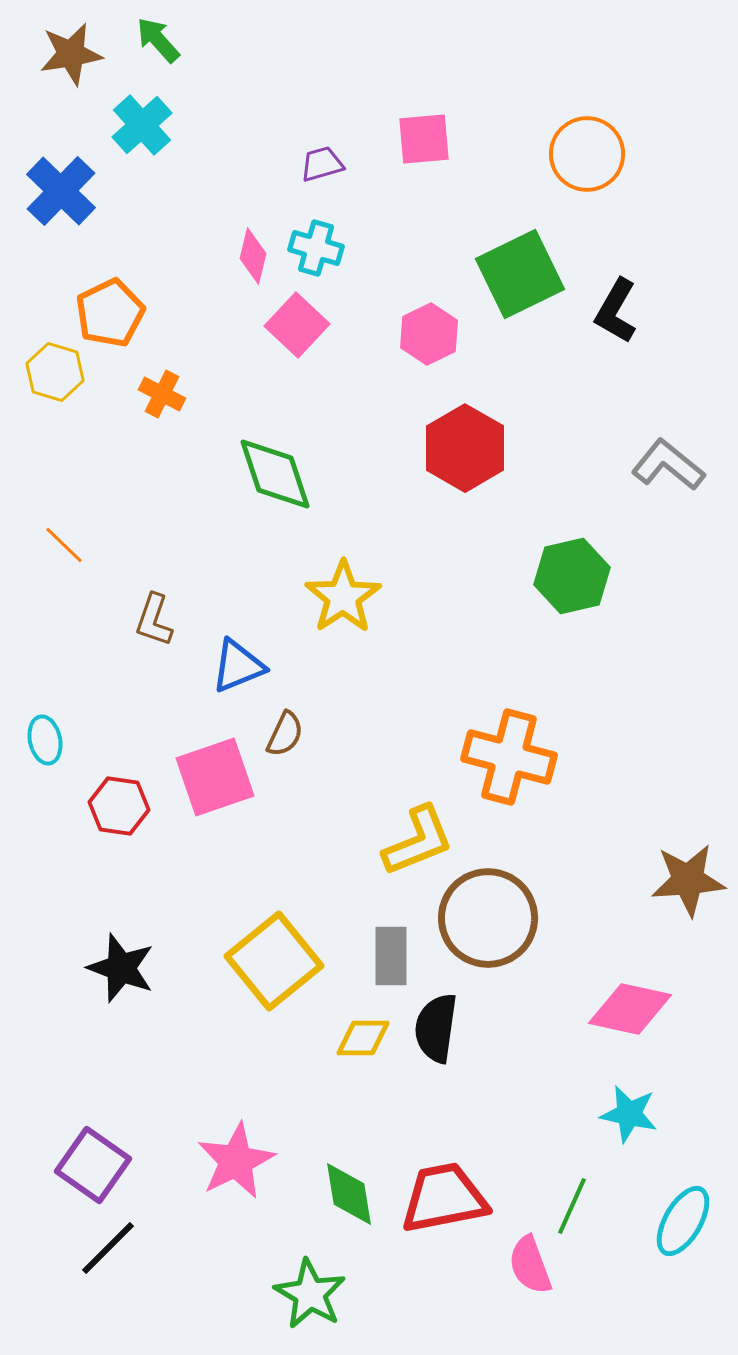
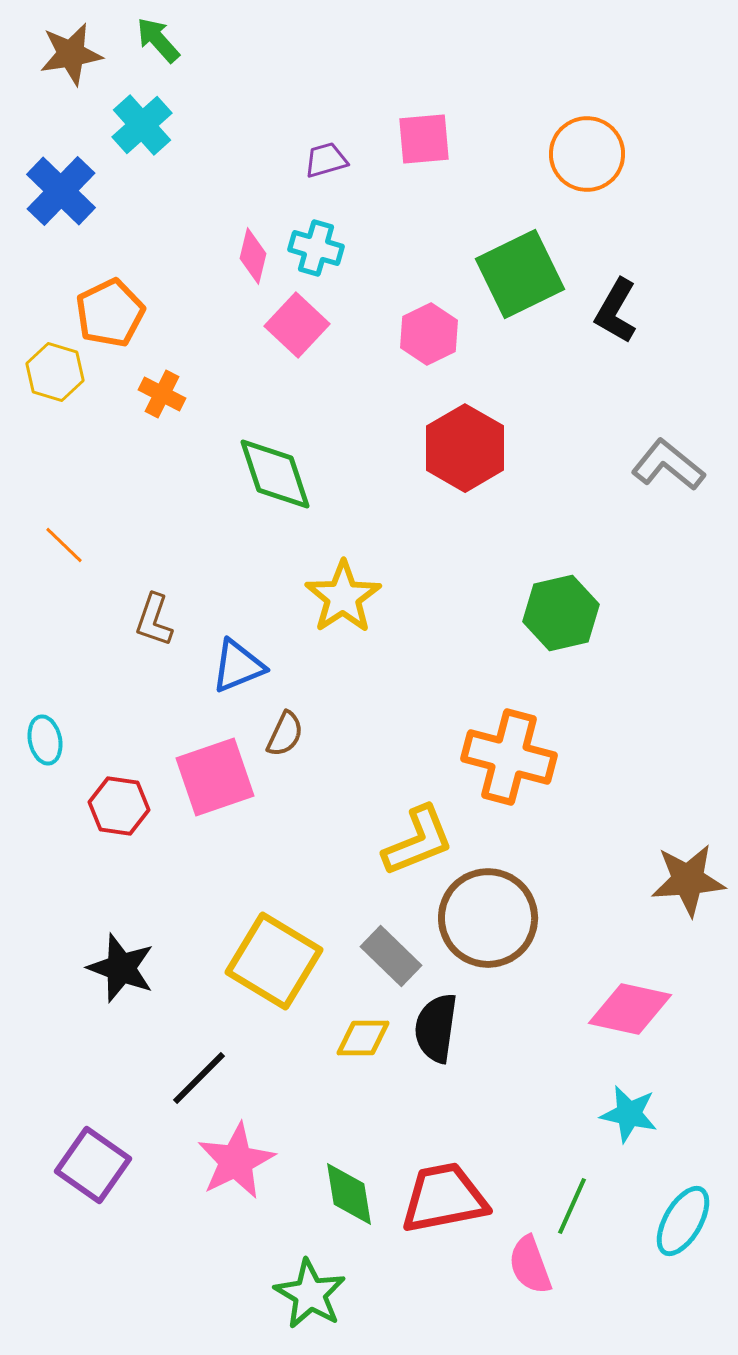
purple trapezoid at (322, 164): moved 4 px right, 4 px up
green hexagon at (572, 576): moved 11 px left, 37 px down
gray rectangle at (391, 956): rotated 46 degrees counterclockwise
yellow square at (274, 961): rotated 20 degrees counterclockwise
black line at (108, 1248): moved 91 px right, 170 px up
